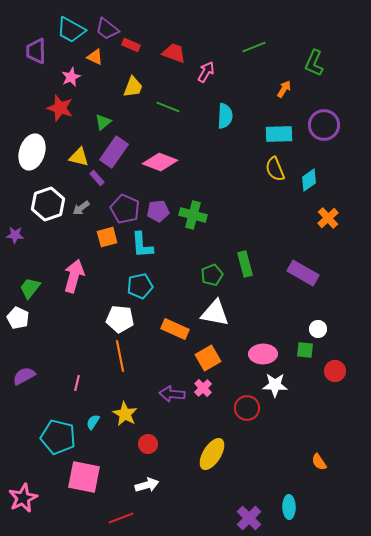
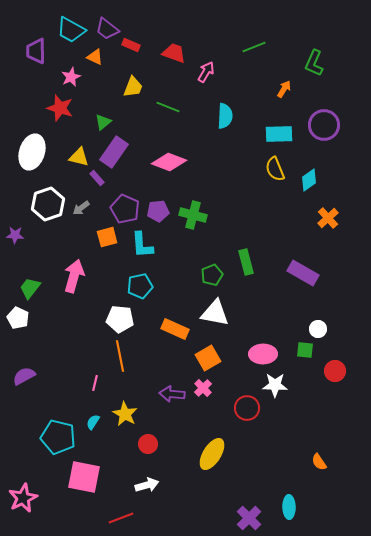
pink diamond at (160, 162): moved 9 px right
green rectangle at (245, 264): moved 1 px right, 2 px up
pink line at (77, 383): moved 18 px right
